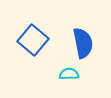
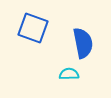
blue square: moved 12 px up; rotated 20 degrees counterclockwise
